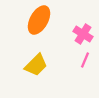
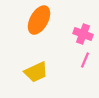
pink cross: rotated 12 degrees counterclockwise
yellow trapezoid: moved 7 px down; rotated 20 degrees clockwise
